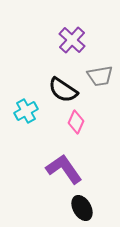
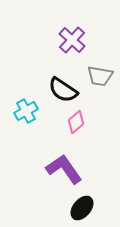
gray trapezoid: rotated 20 degrees clockwise
pink diamond: rotated 25 degrees clockwise
black ellipse: rotated 70 degrees clockwise
